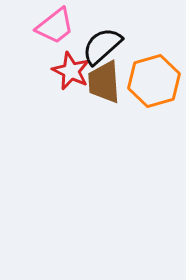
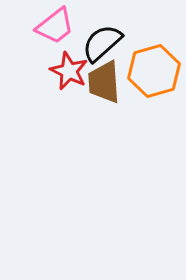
black semicircle: moved 3 px up
red star: moved 2 px left
orange hexagon: moved 10 px up
